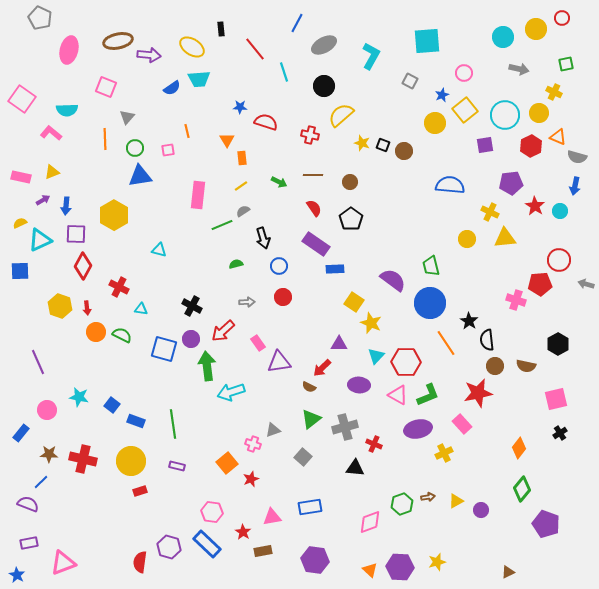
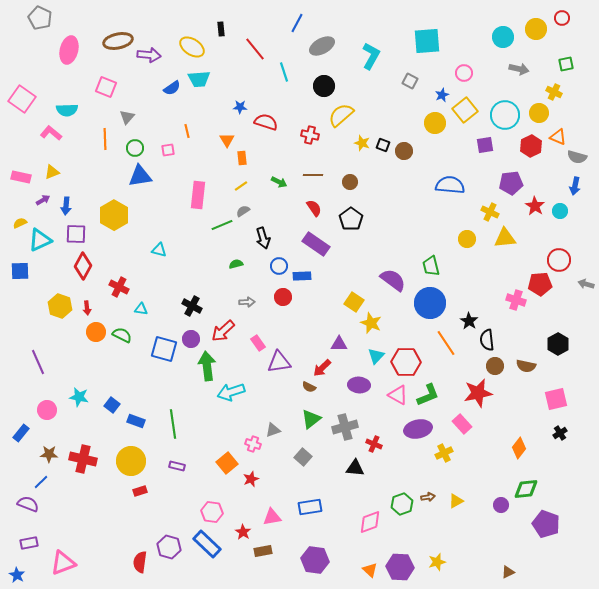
gray ellipse at (324, 45): moved 2 px left, 1 px down
blue rectangle at (335, 269): moved 33 px left, 7 px down
green diamond at (522, 489): moved 4 px right; rotated 45 degrees clockwise
purple circle at (481, 510): moved 20 px right, 5 px up
